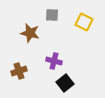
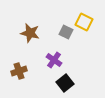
gray square: moved 14 px right, 17 px down; rotated 24 degrees clockwise
purple cross: moved 1 px up; rotated 21 degrees clockwise
